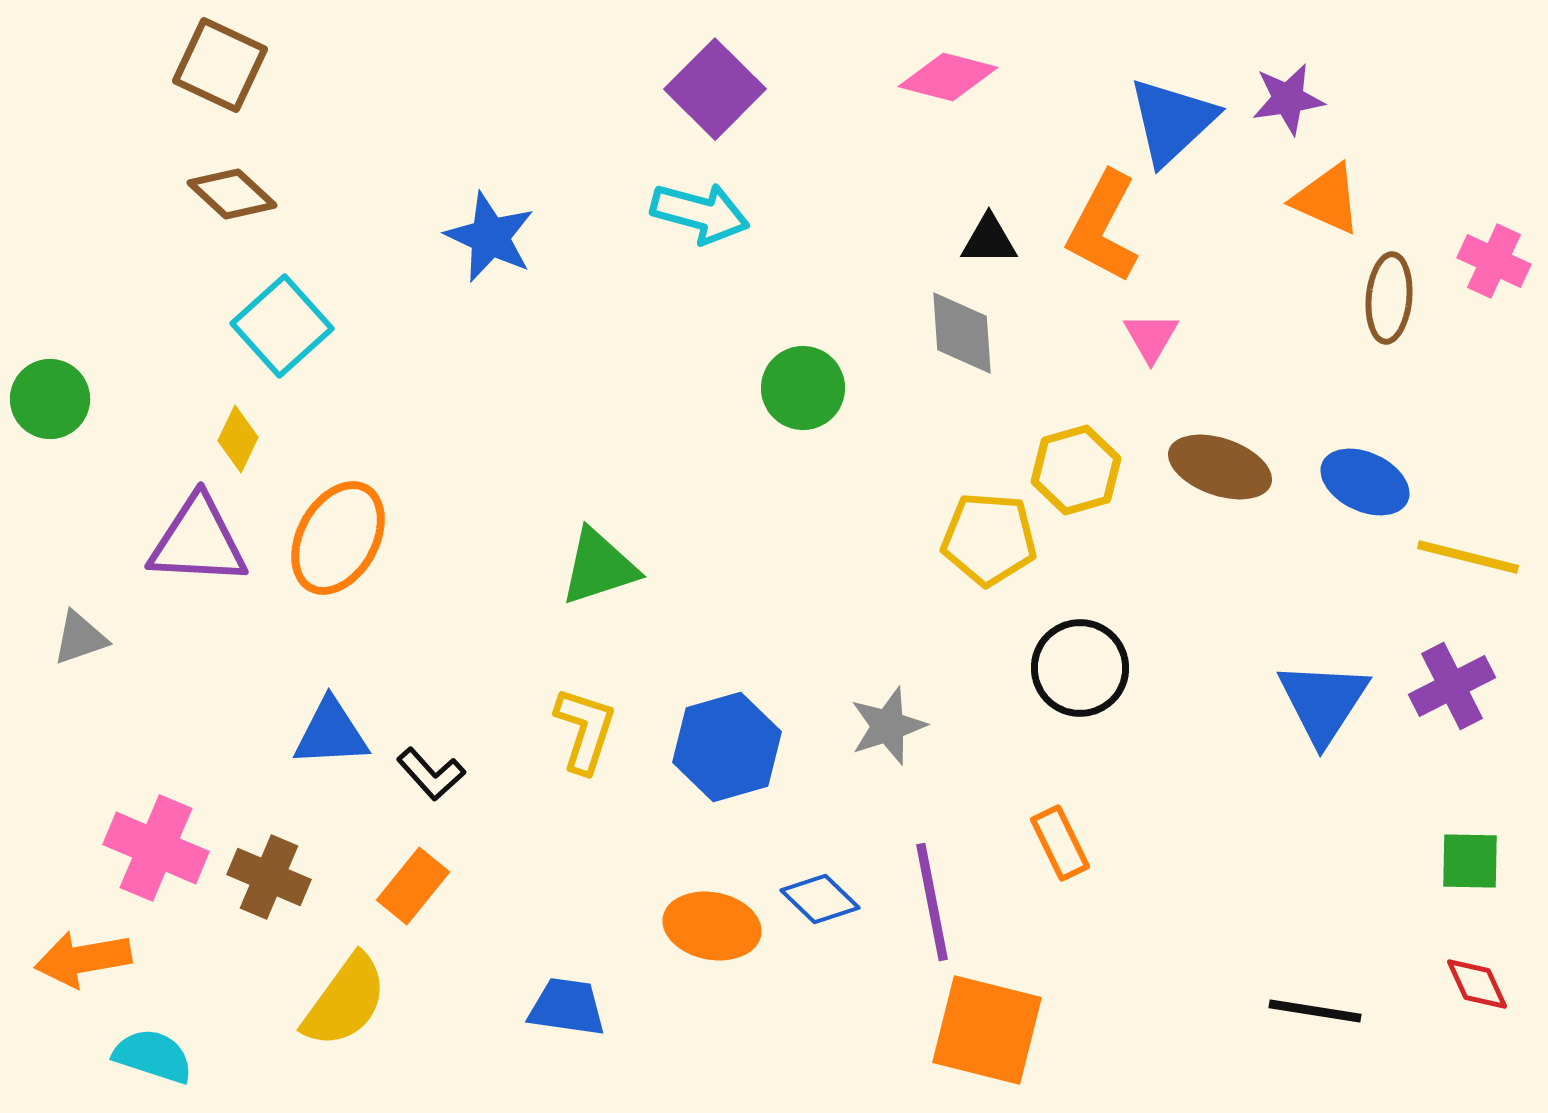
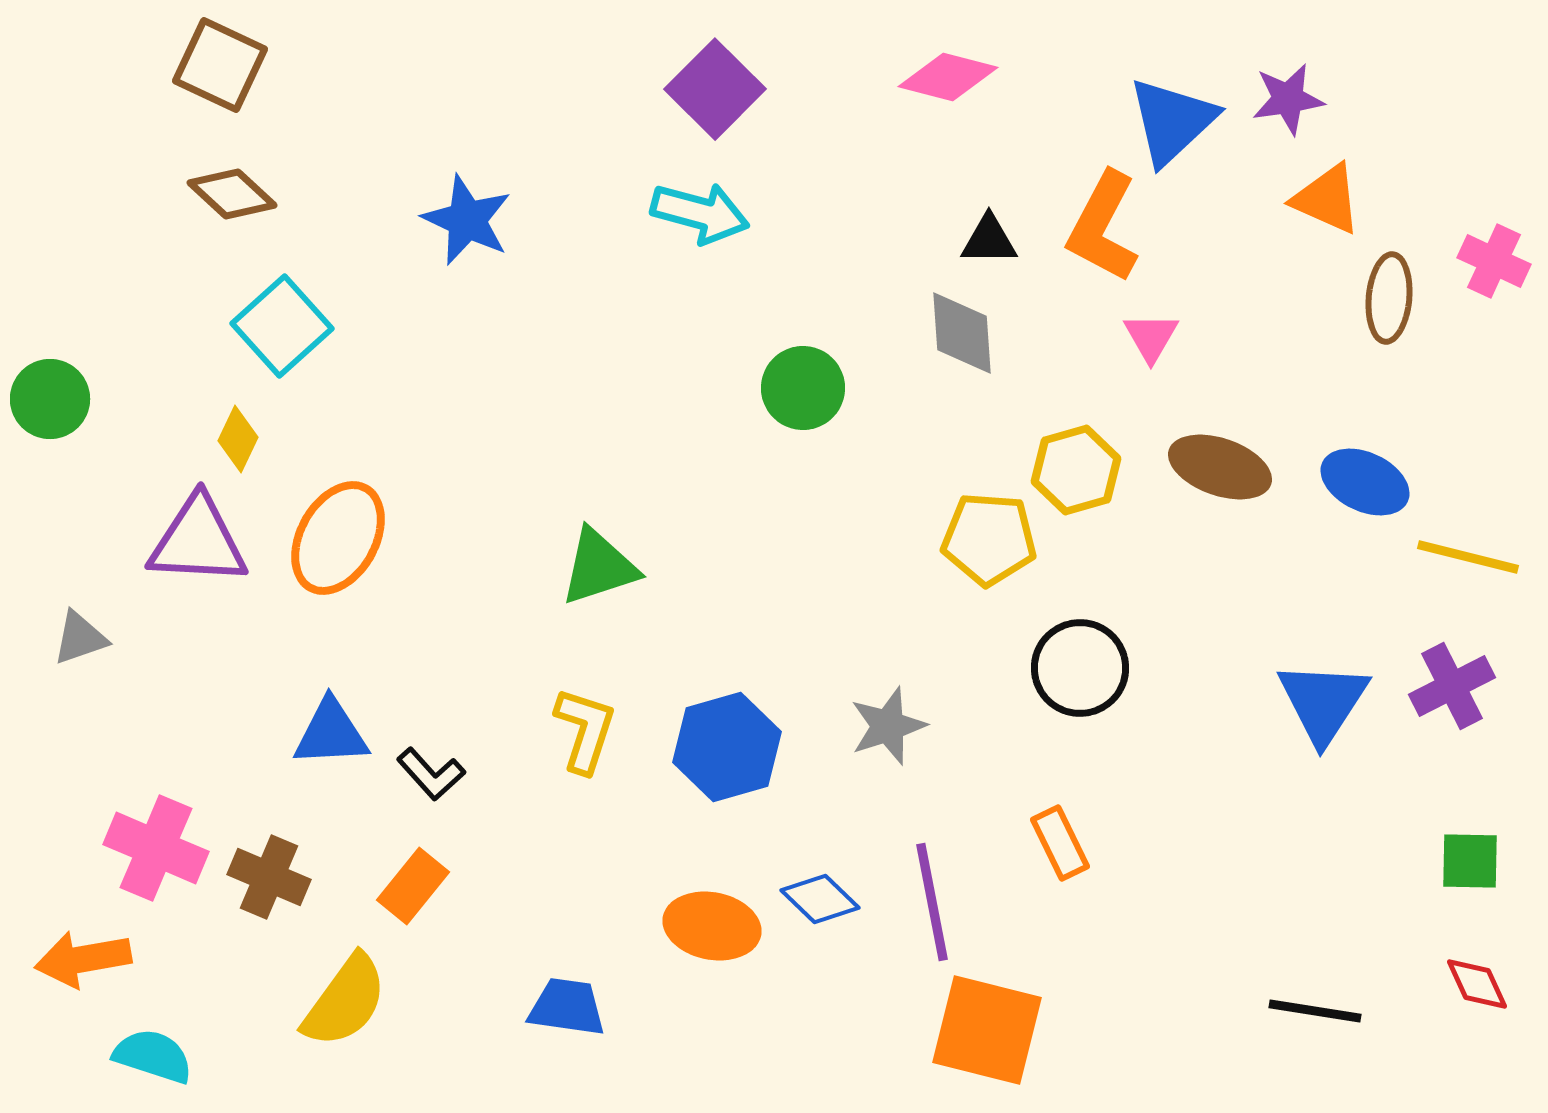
blue star at (490, 237): moved 23 px left, 17 px up
